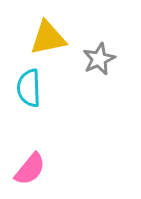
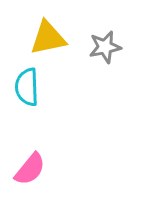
gray star: moved 6 px right, 12 px up; rotated 12 degrees clockwise
cyan semicircle: moved 2 px left, 1 px up
